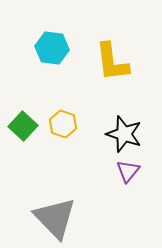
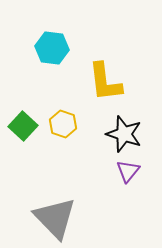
yellow L-shape: moved 7 px left, 20 px down
